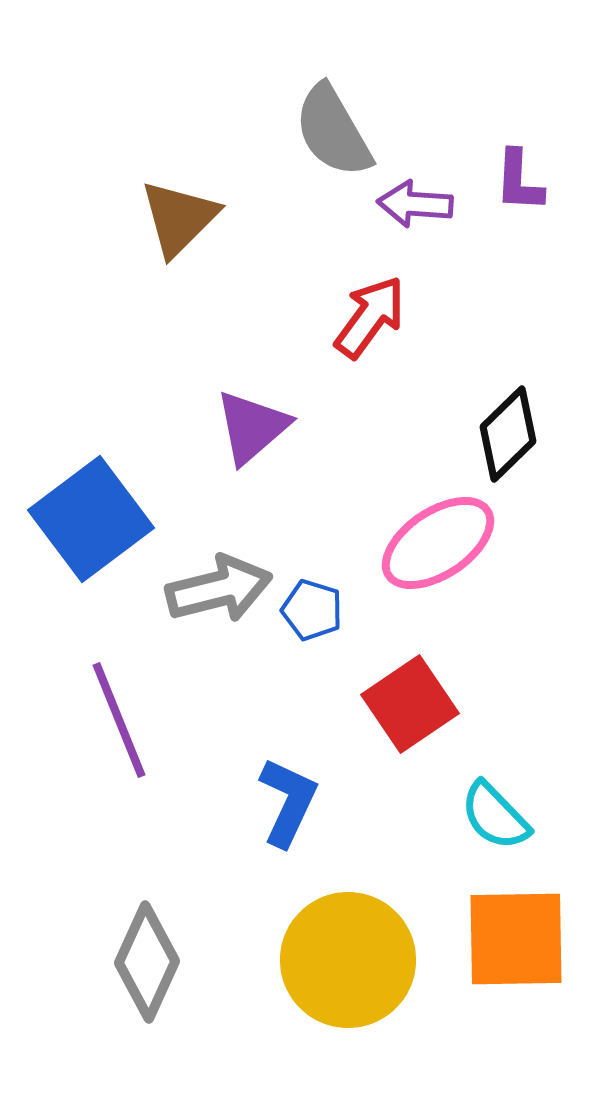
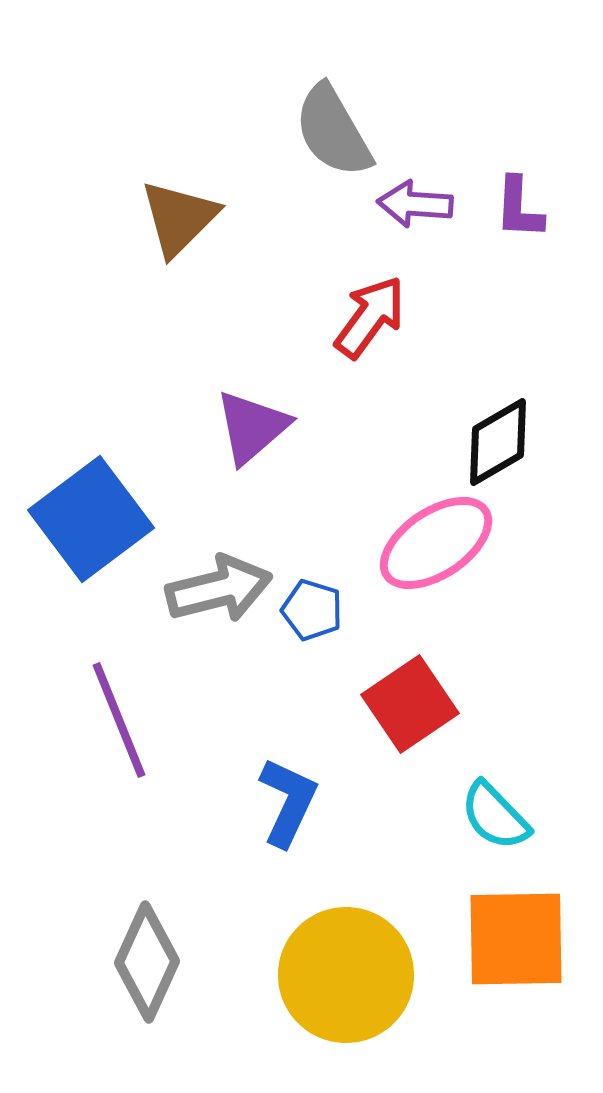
purple L-shape: moved 27 px down
black diamond: moved 10 px left, 8 px down; rotated 14 degrees clockwise
pink ellipse: moved 2 px left
yellow circle: moved 2 px left, 15 px down
